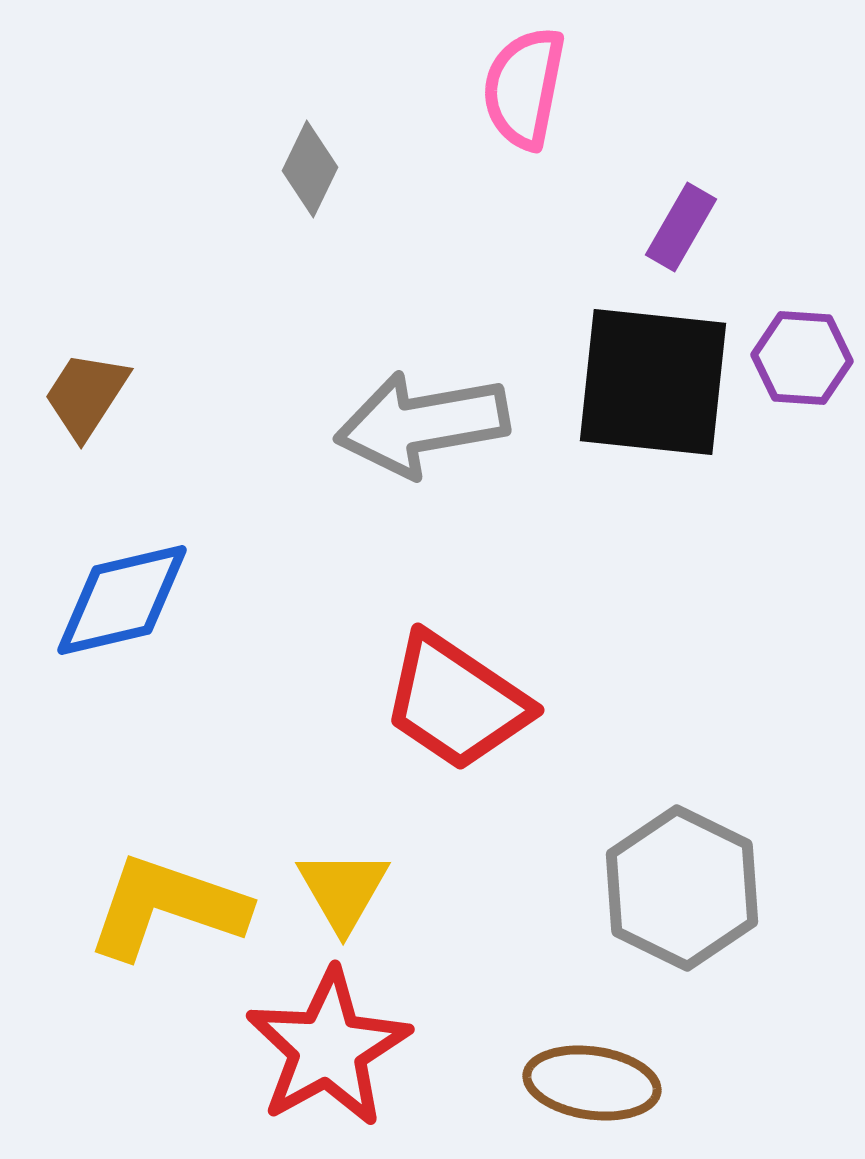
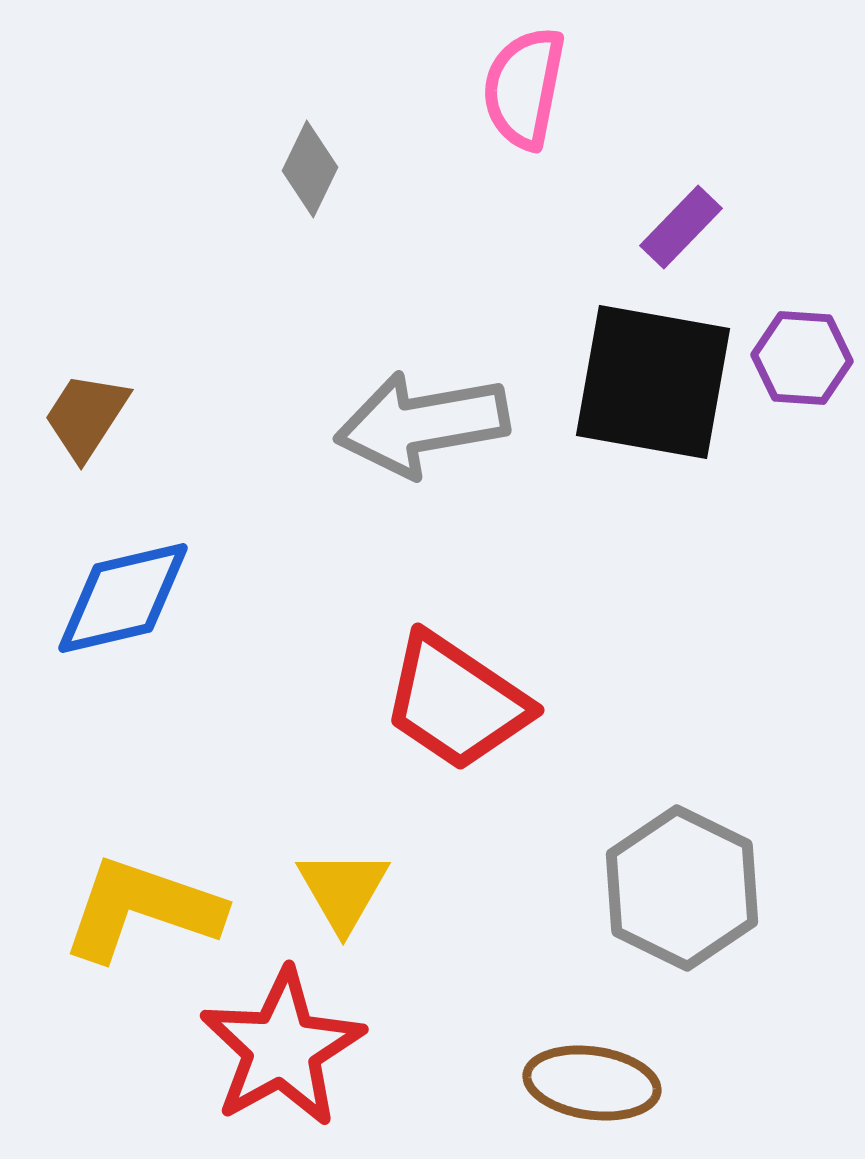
purple rectangle: rotated 14 degrees clockwise
black square: rotated 4 degrees clockwise
brown trapezoid: moved 21 px down
blue diamond: moved 1 px right, 2 px up
yellow L-shape: moved 25 px left, 2 px down
red star: moved 46 px left
